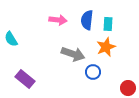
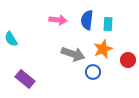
orange star: moved 3 px left, 2 px down
red circle: moved 28 px up
